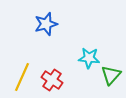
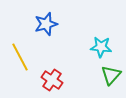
cyan star: moved 12 px right, 11 px up
yellow line: moved 2 px left, 20 px up; rotated 52 degrees counterclockwise
